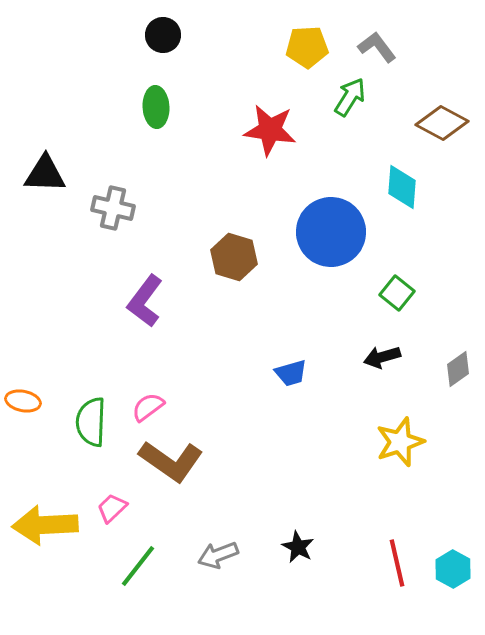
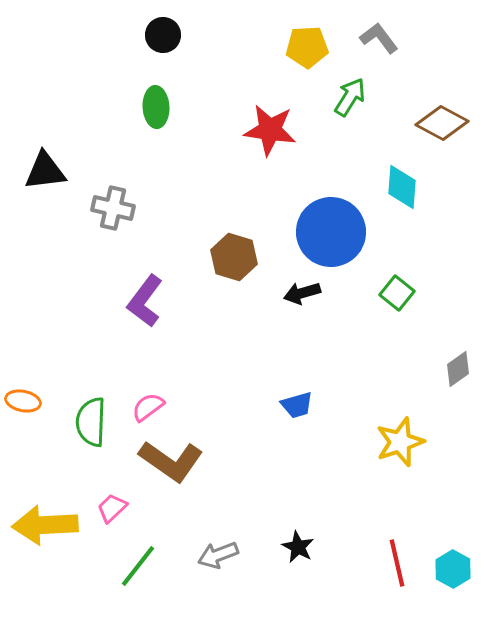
gray L-shape: moved 2 px right, 9 px up
black triangle: moved 3 px up; rotated 9 degrees counterclockwise
black arrow: moved 80 px left, 64 px up
blue trapezoid: moved 6 px right, 32 px down
